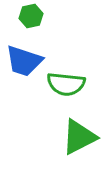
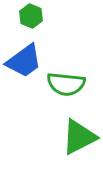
green hexagon: rotated 25 degrees counterclockwise
blue trapezoid: rotated 54 degrees counterclockwise
